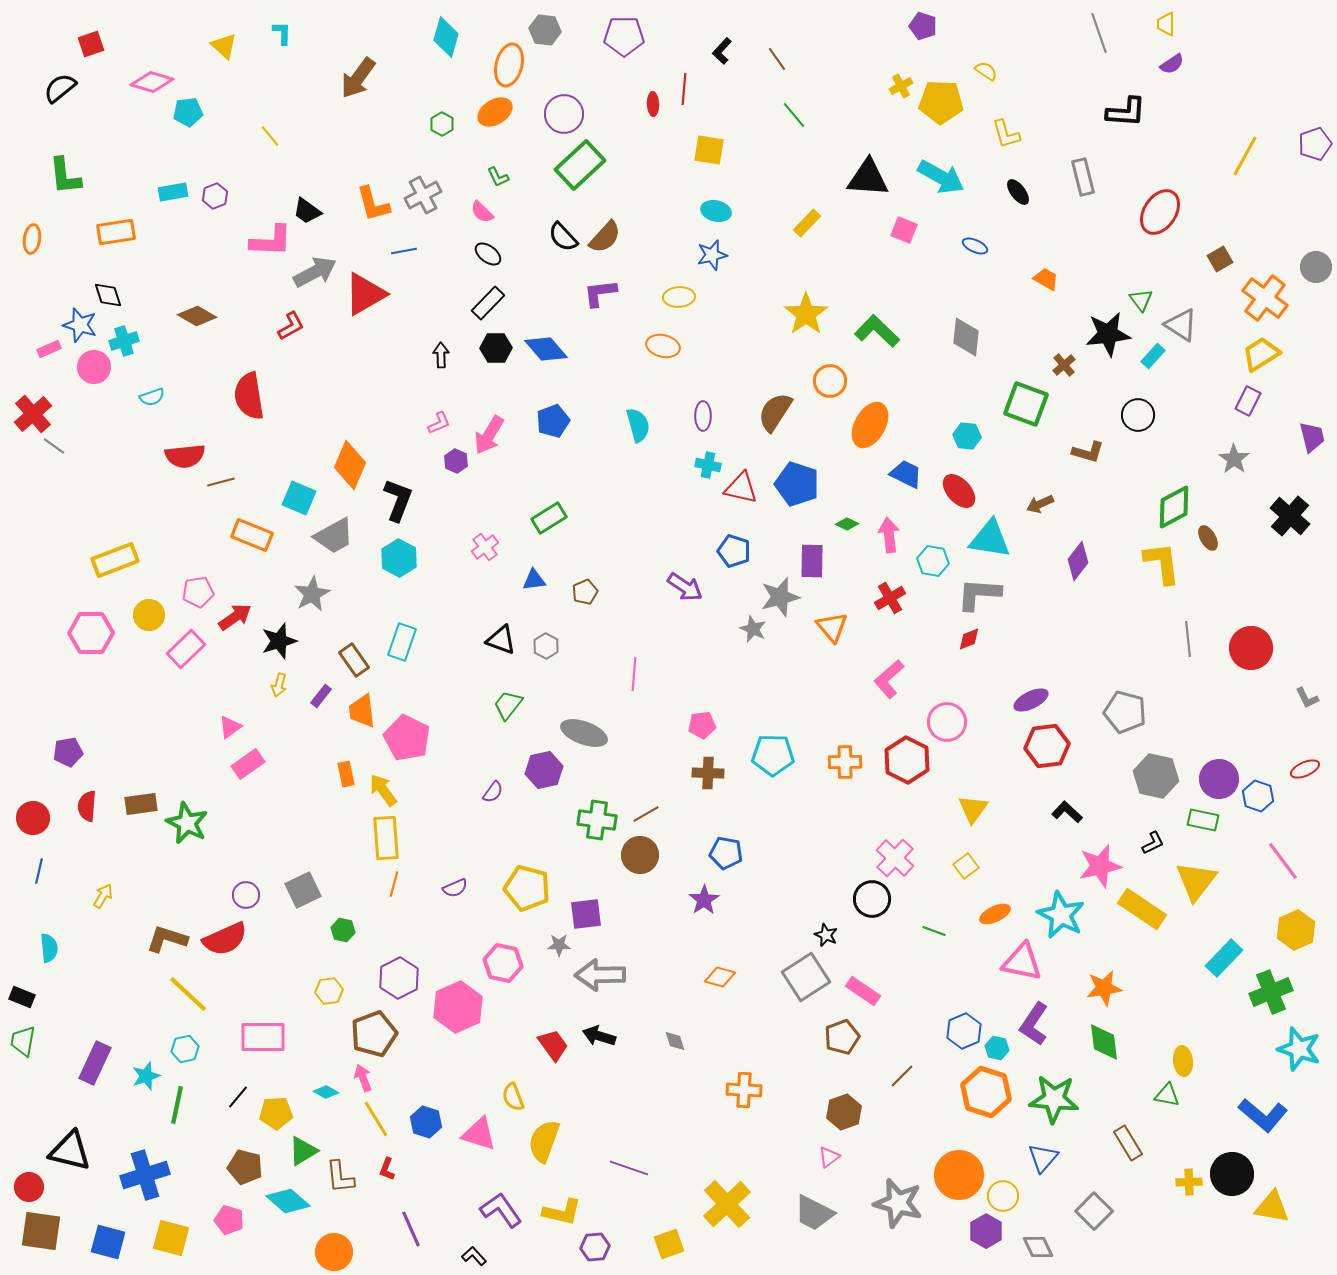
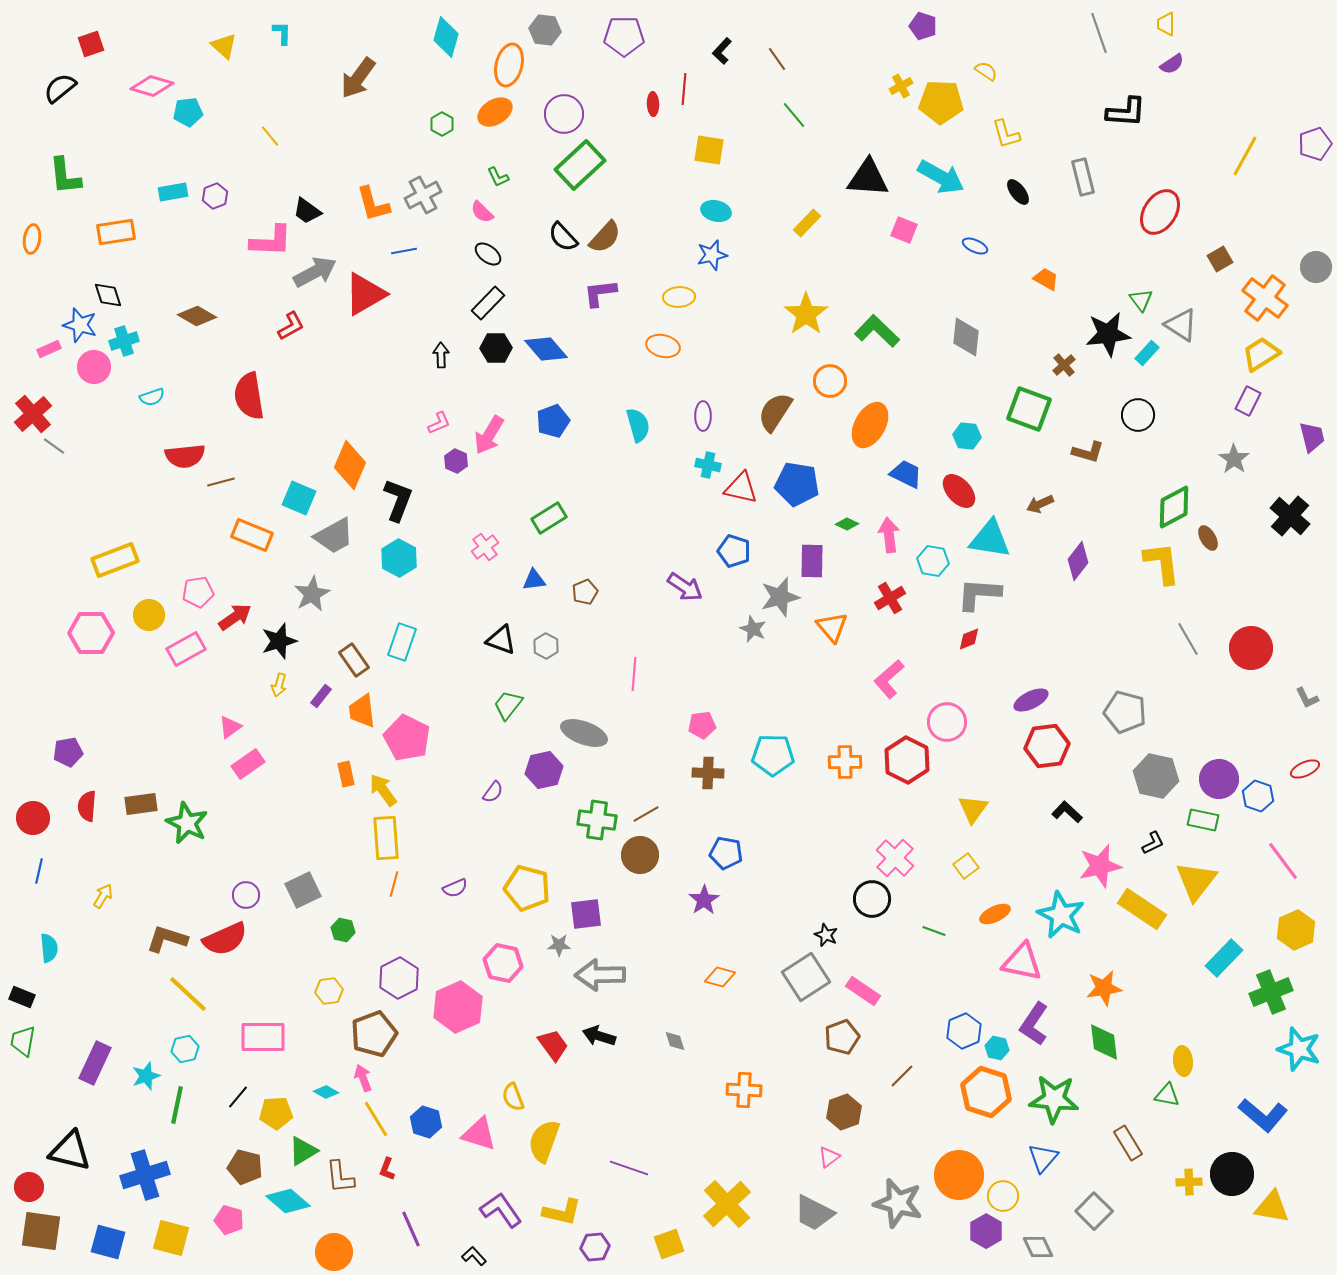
pink diamond at (152, 82): moved 4 px down
cyan rectangle at (1153, 356): moved 6 px left, 3 px up
green square at (1026, 404): moved 3 px right, 5 px down
blue pentagon at (797, 484): rotated 9 degrees counterclockwise
gray line at (1188, 639): rotated 24 degrees counterclockwise
pink rectangle at (186, 649): rotated 15 degrees clockwise
